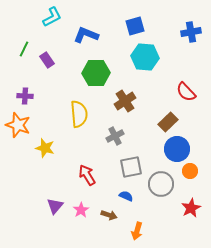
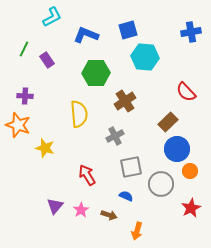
blue square: moved 7 px left, 4 px down
